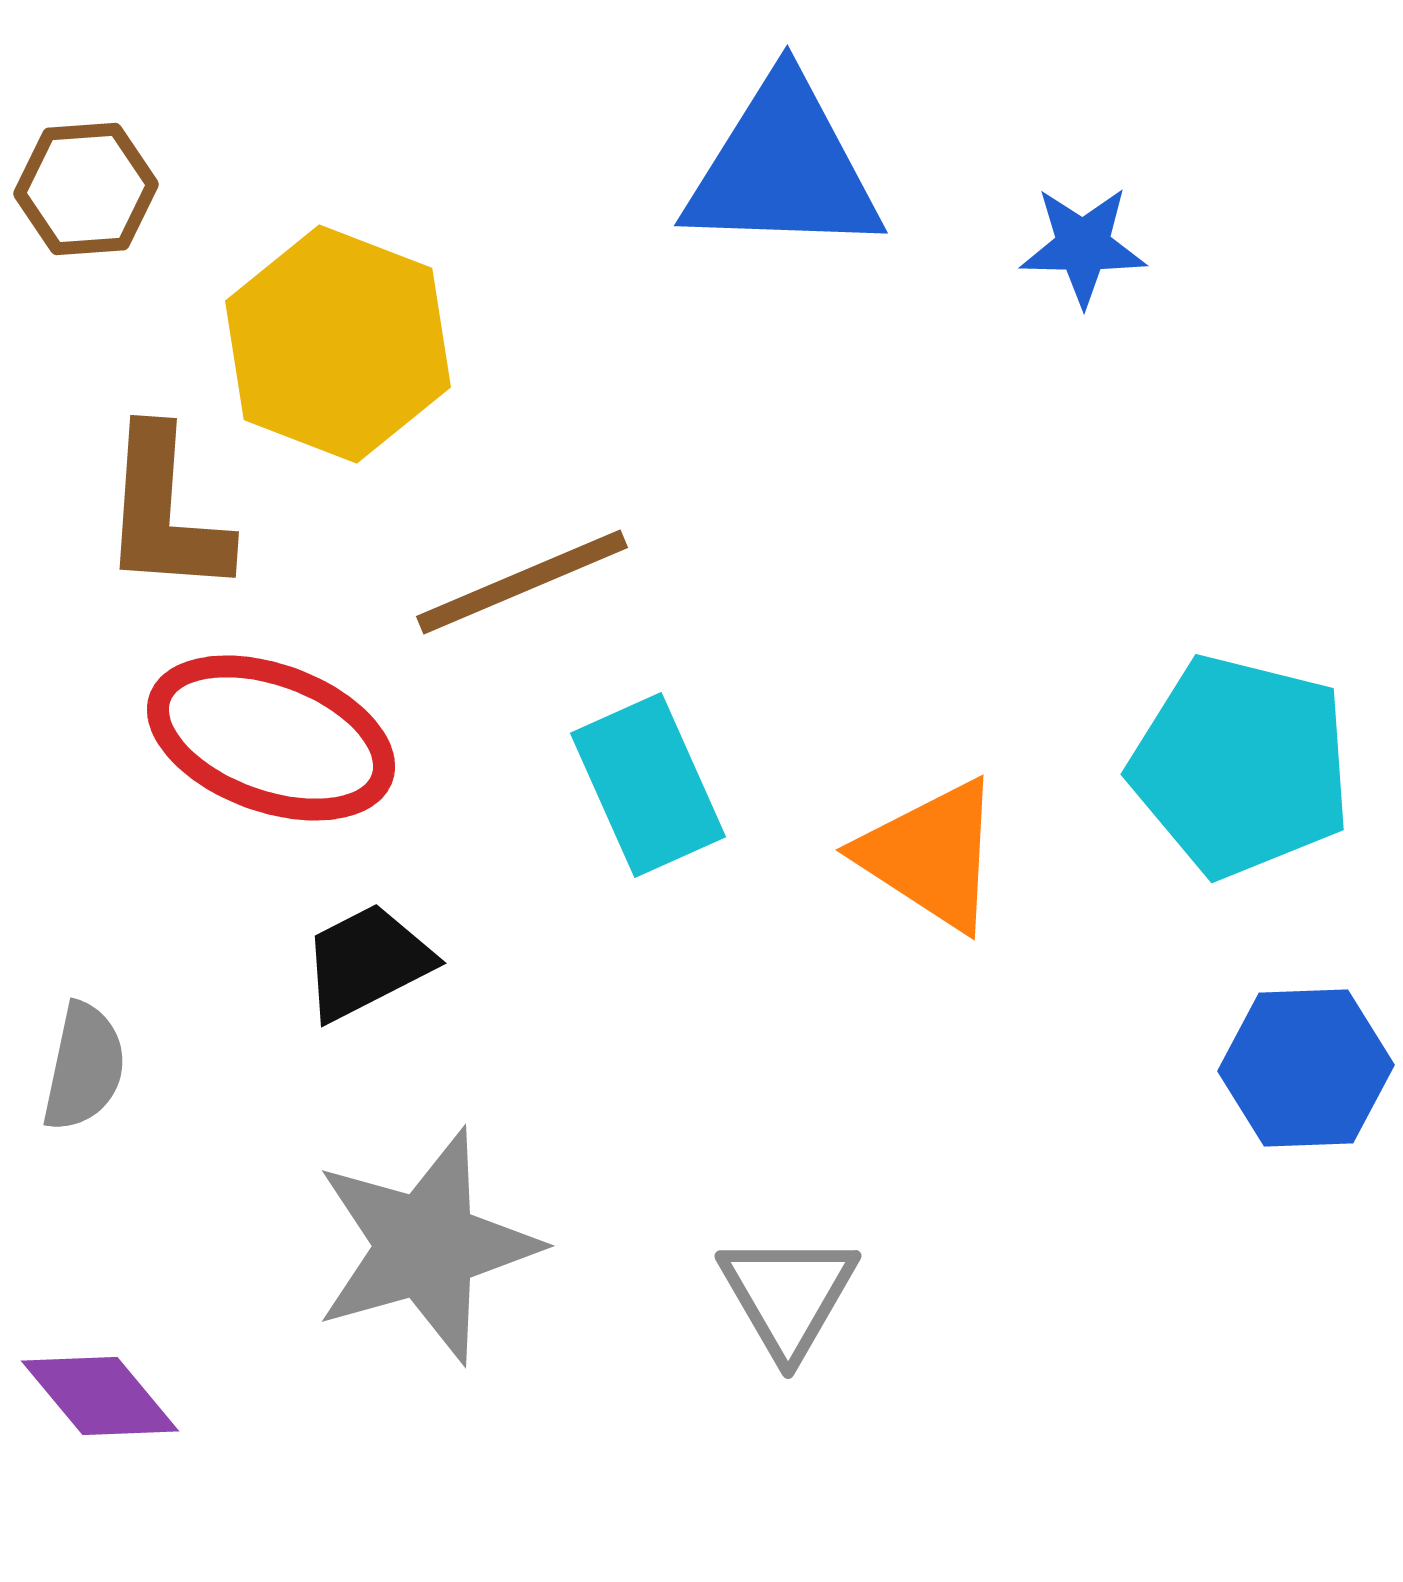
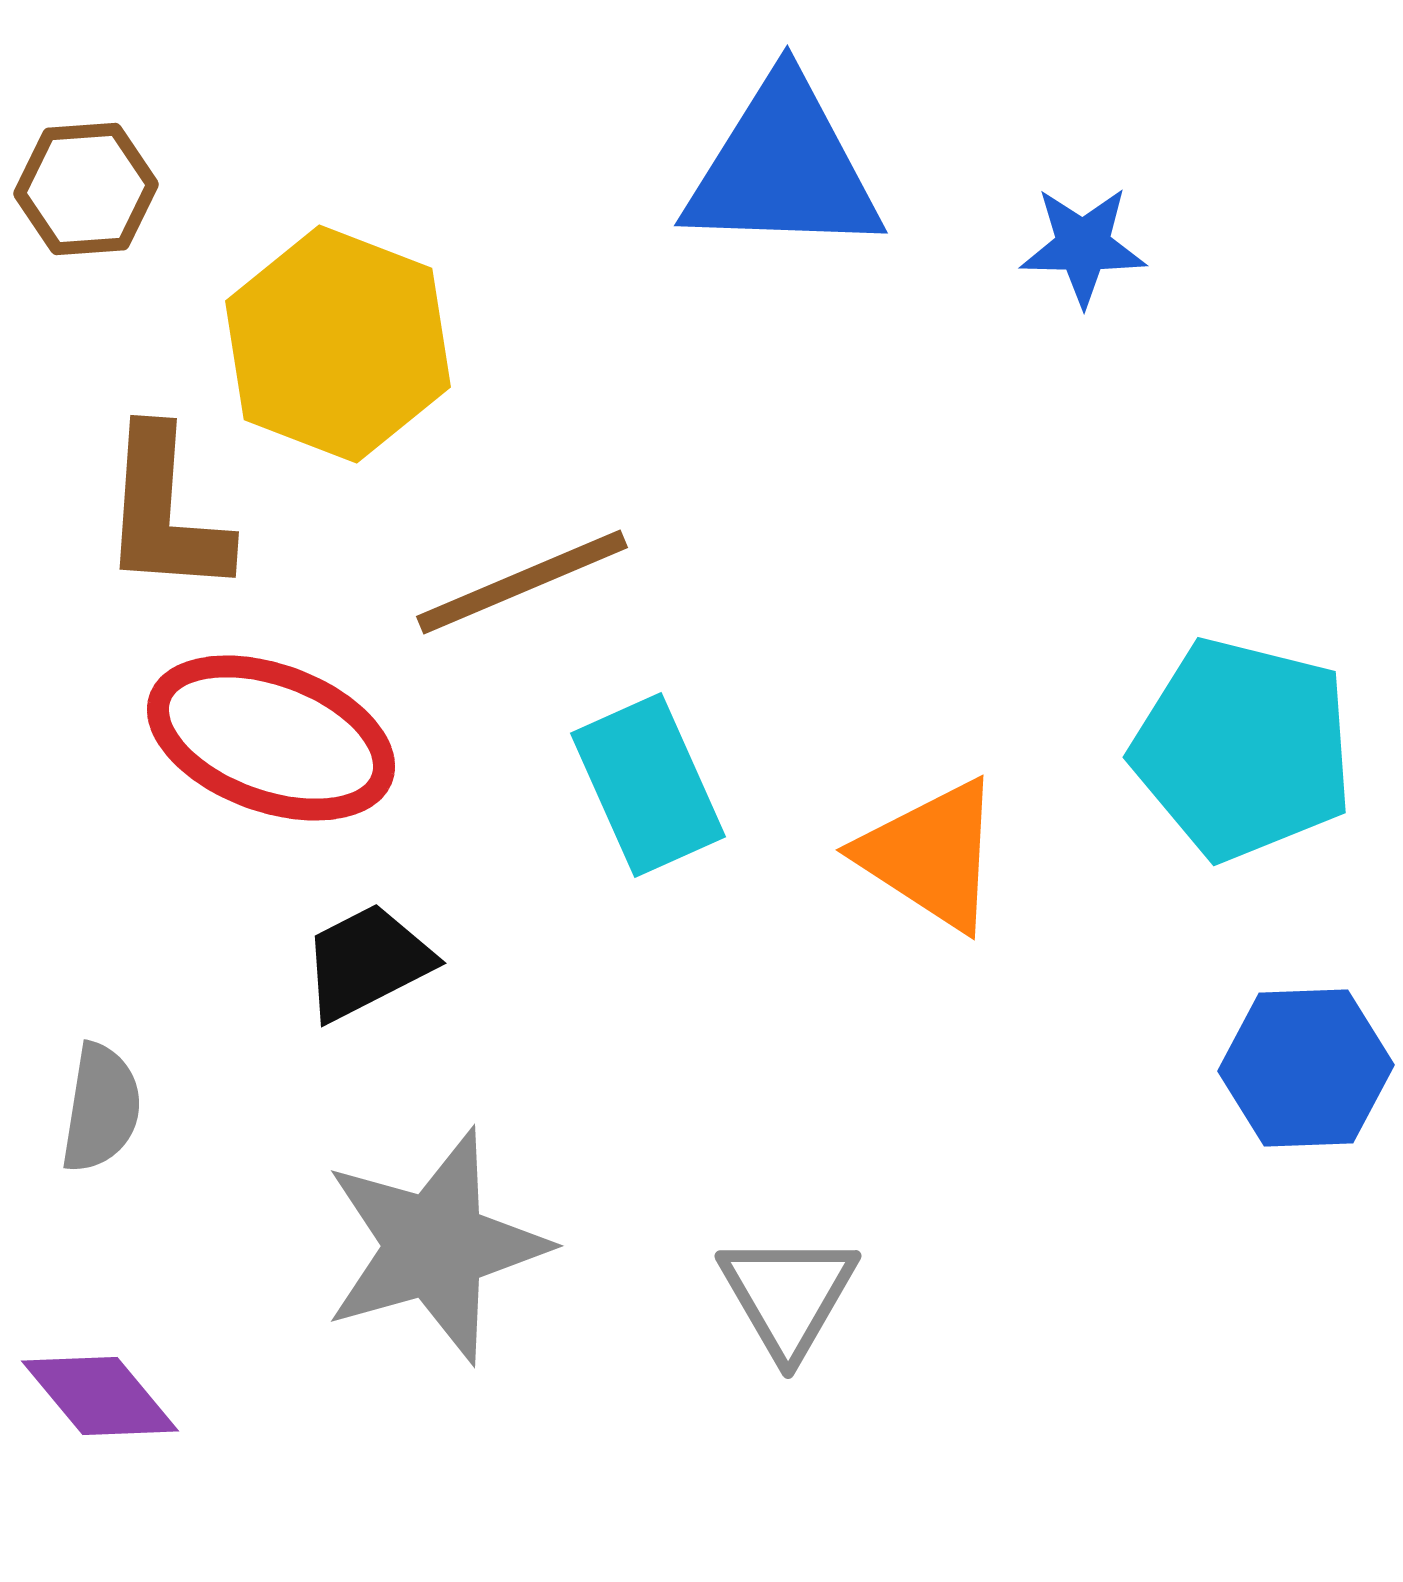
cyan pentagon: moved 2 px right, 17 px up
gray semicircle: moved 17 px right, 41 px down; rotated 3 degrees counterclockwise
gray star: moved 9 px right
